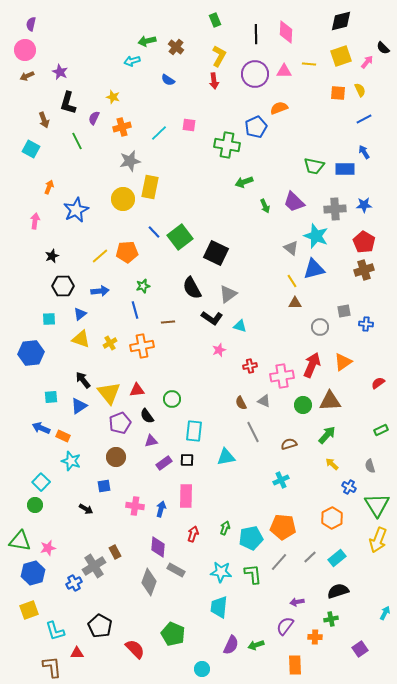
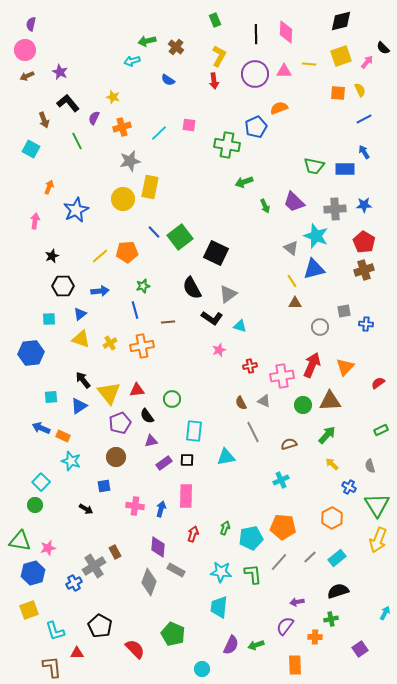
black L-shape at (68, 103): rotated 125 degrees clockwise
orange triangle at (343, 362): moved 2 px right, 5 px down; rotated 12 degrees counterclockwise
